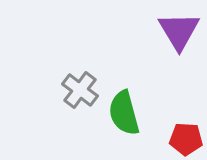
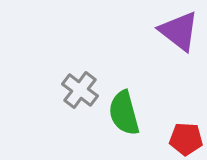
purple triangle: rotated 21 degrees counterclockwise
